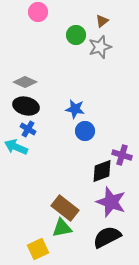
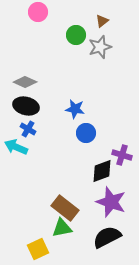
blue circle: moved 1 px right, 2 px down
